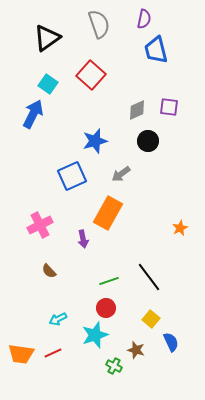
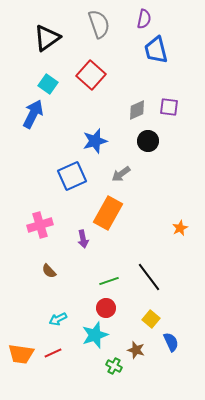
pink cross: rotated 10 degrees clockwise
